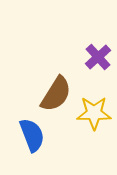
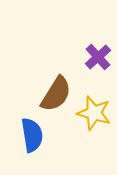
yellow star: rotated 16 degrees clockwise
blue semicircle: rotated 12 degrees clockwise
